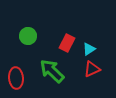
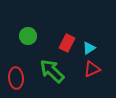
cyan triangle: moved 1 px up
